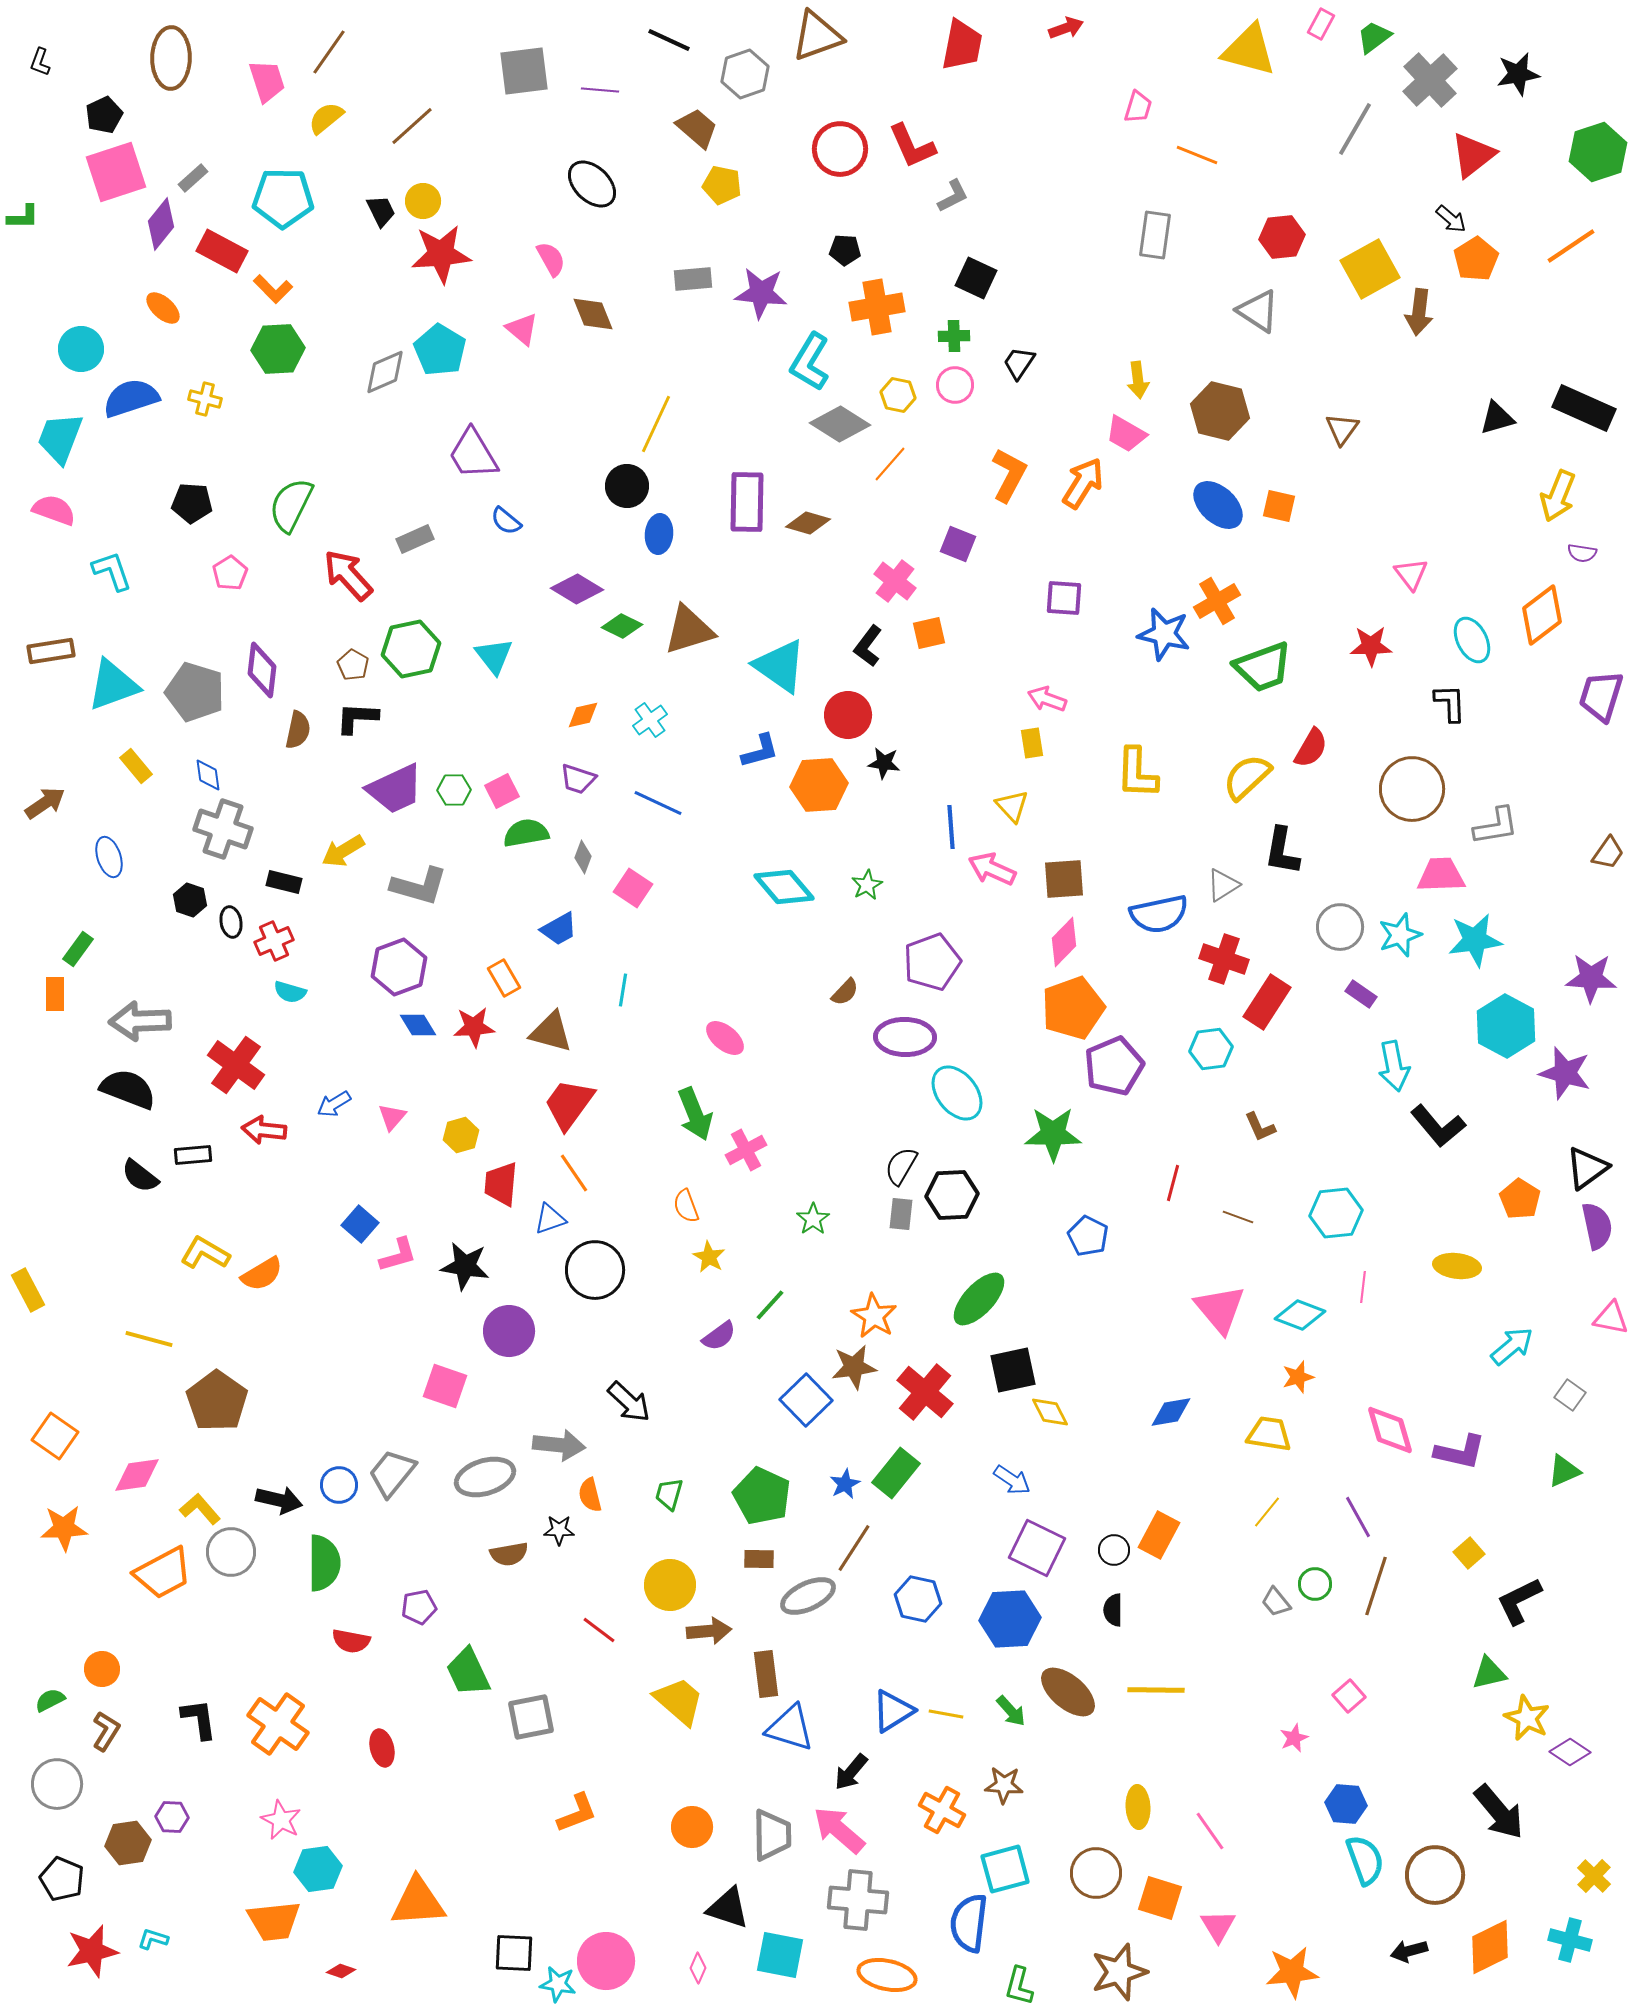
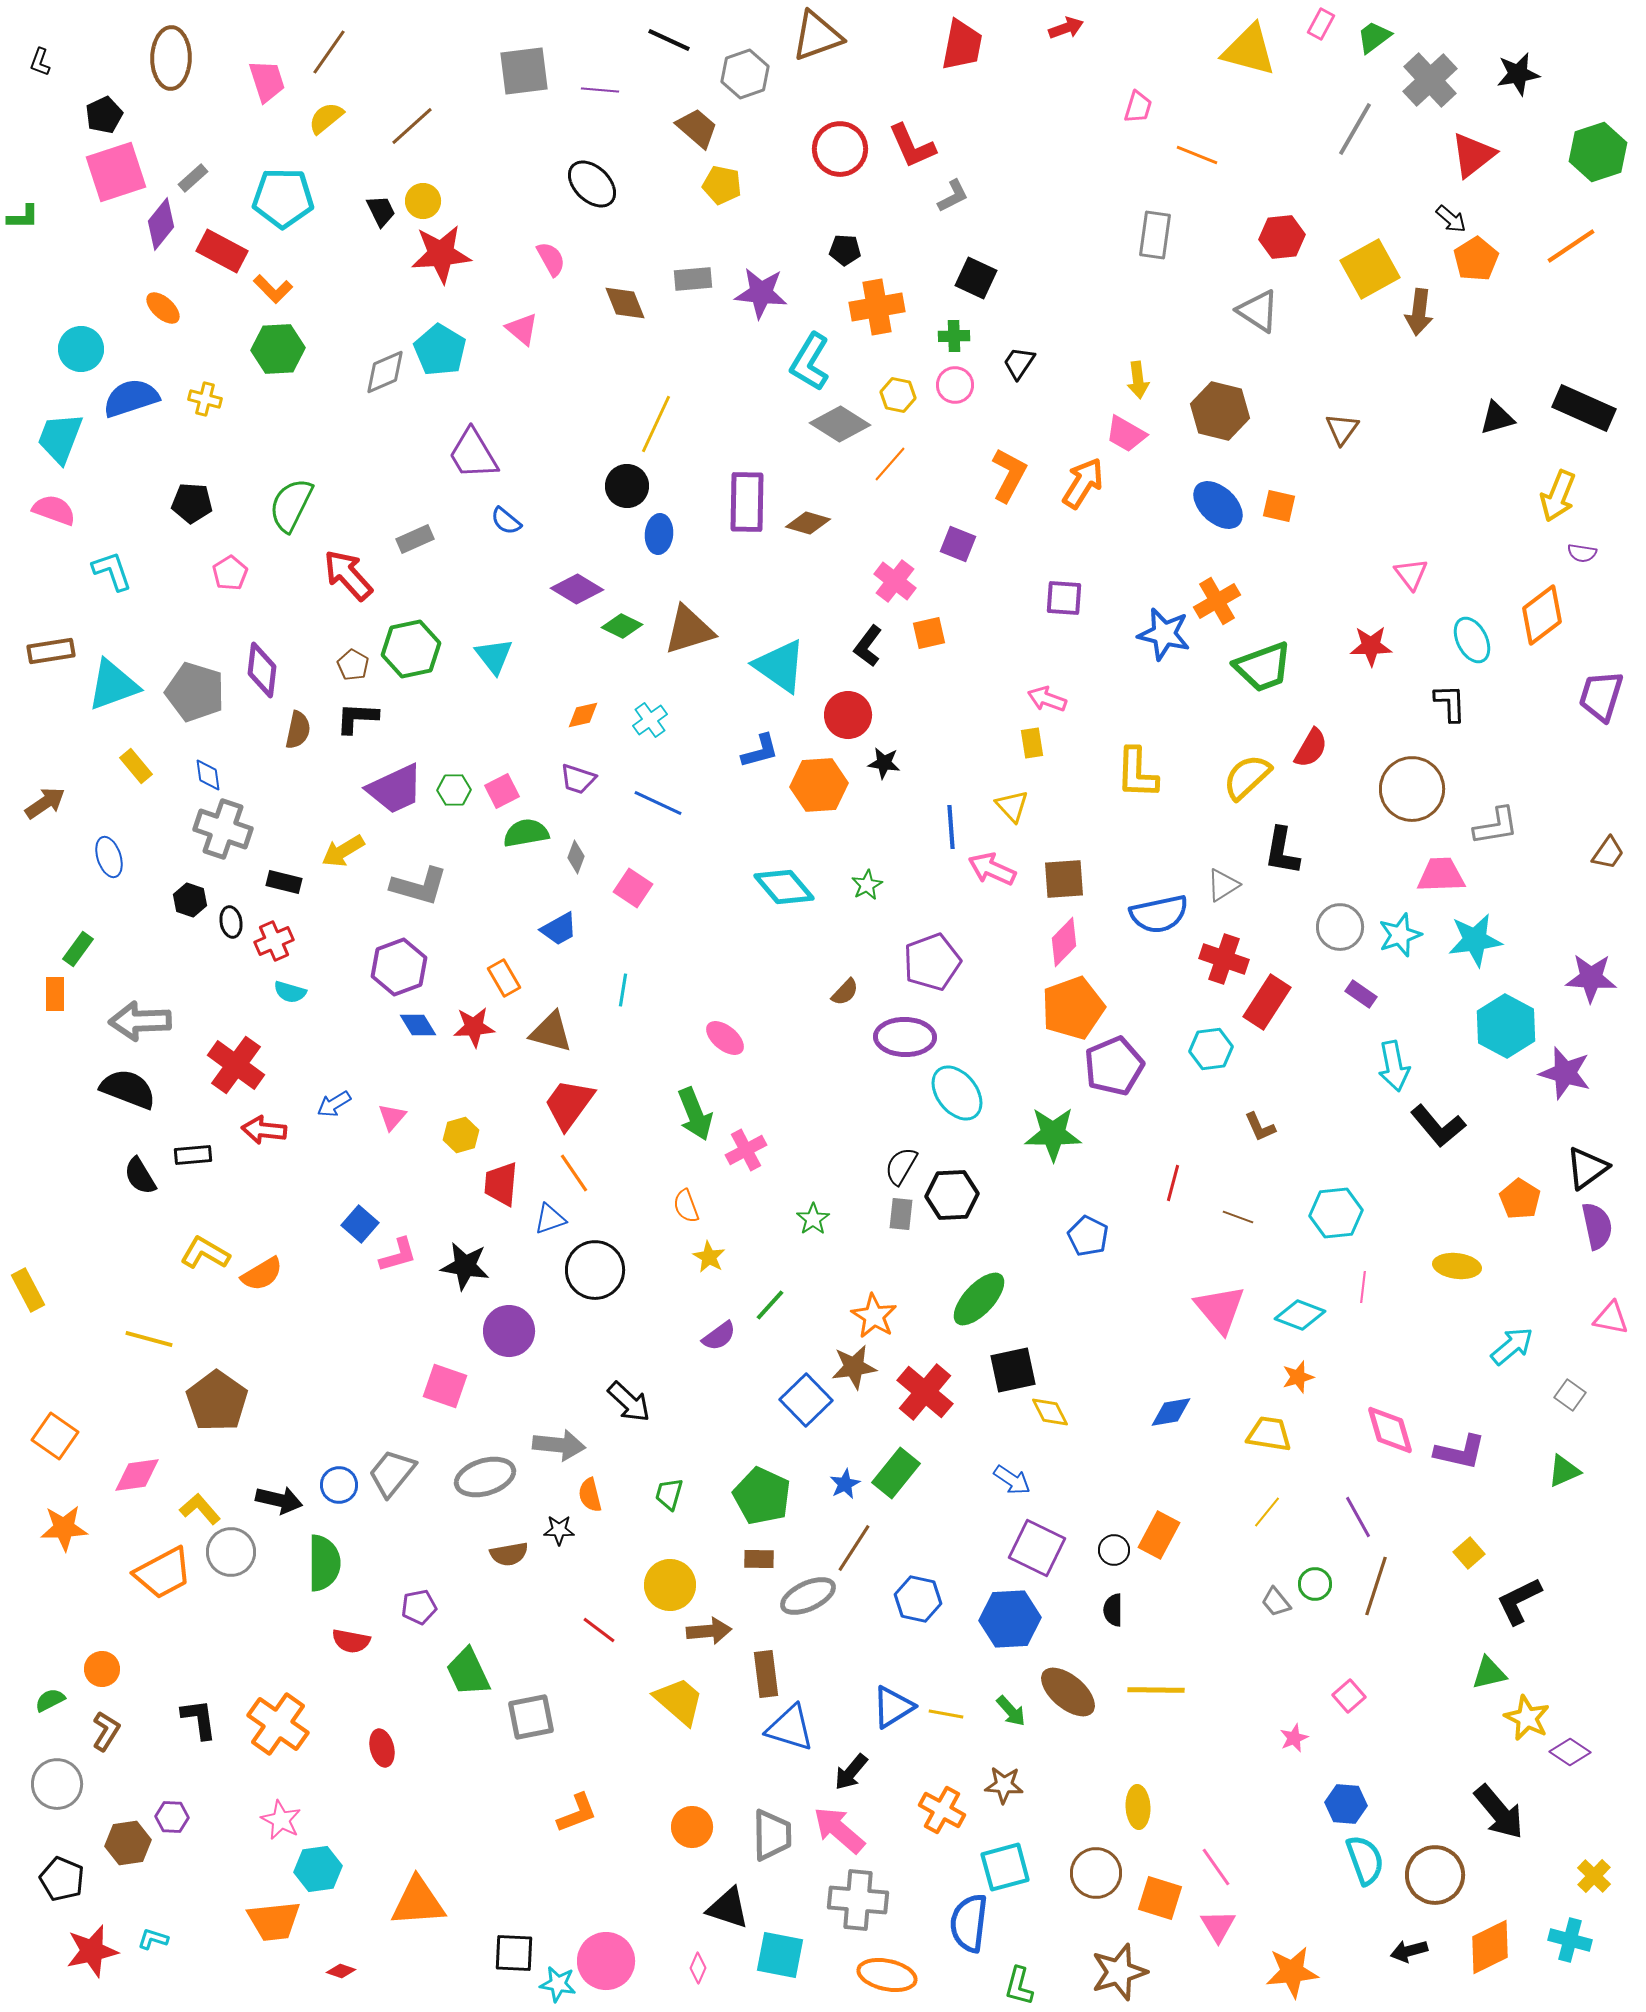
brown diamond at (593, 314): moved 32 px right, 11 px up
gray diamond at (583, 857): moved 7 px left
black semicircle at (140, 1176): rotated 21 degrees clockwise
blue triangle at (893, 1711): moved 4 px up
pink line at (1210, 1831): moved 6 px right, 36 px down
cyan square at (1005, 1869): moved 2 px up
